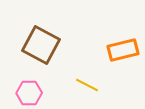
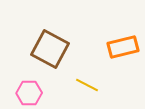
brown square: moved 9 px right, 4 px down
orange rectangle: moved 3 px up
